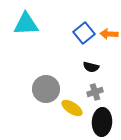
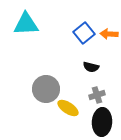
gray cross: moved 2 px right, 3 px down
yellow ellipse: moved 4 px left
